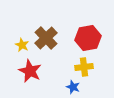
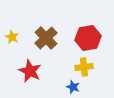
yellow star: moved 10 px left, 8 px up
